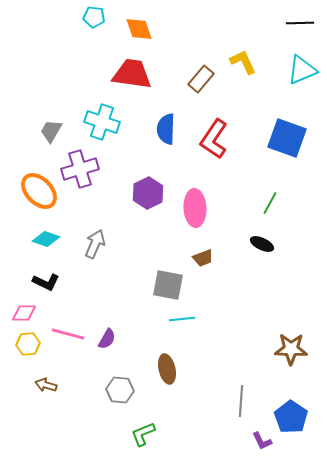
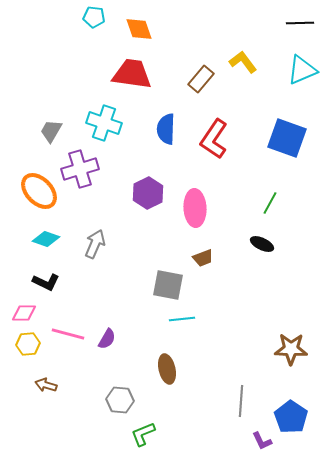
yellow L-shape: rotated 12 degrees counterclockwise
cyan cross: moved 2 px right, 1 px down
gray hexagon: moved 10 px down
